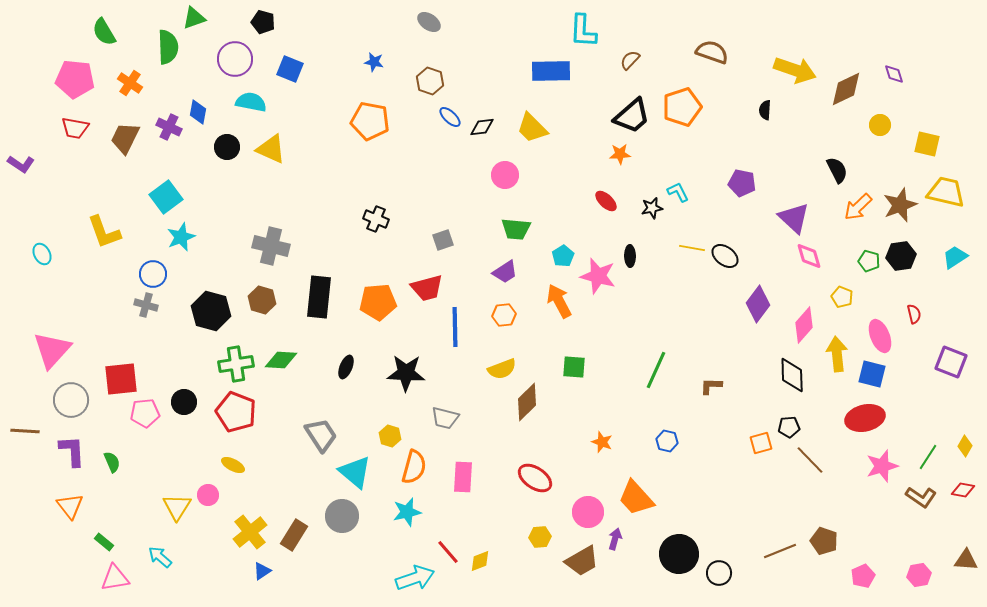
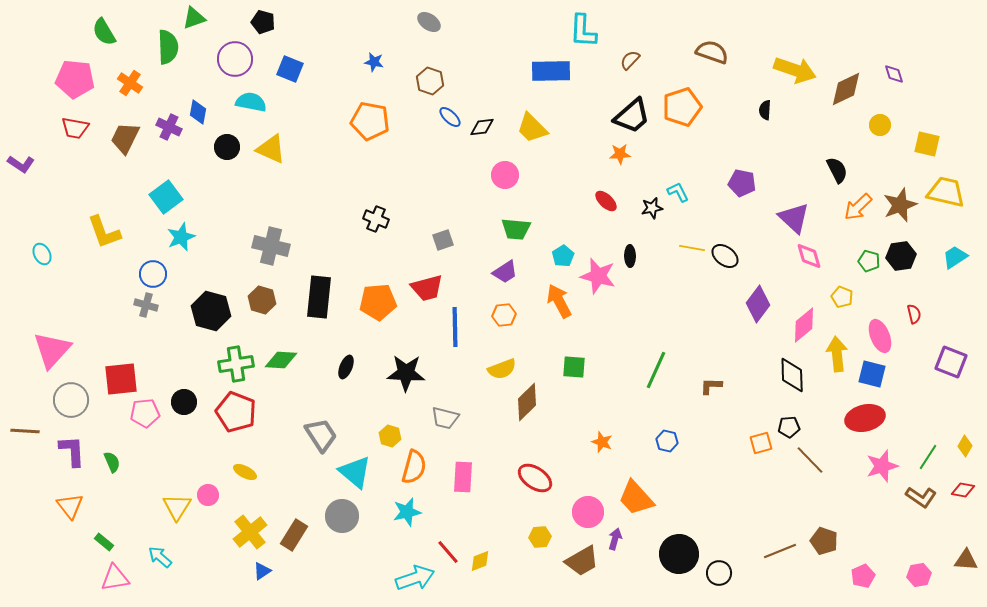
pink diamond at (804, 325): rotated 9 degrees clockwise
yellow ellipse at (233, 465): moved 12 px right, 7 px down
